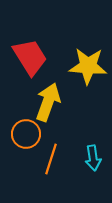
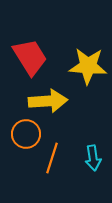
yellow arrow: moved 1 px up; rotated 66 degrees clockwise
orange line: moved 1 px right, 1 px up
